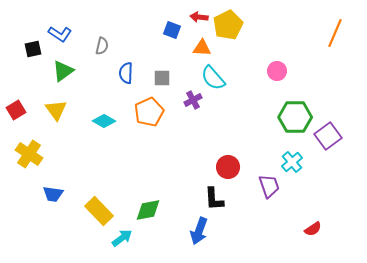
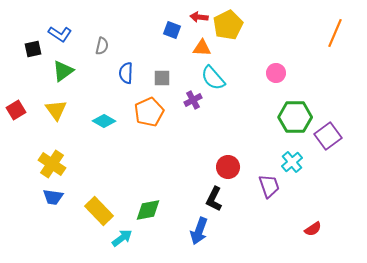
pink circle: moved 1 px left, 2 px down
yellow cross: moved 23 px right, 10 px down
blue trapezoid: moved 3 px down
black L-shape: rotated 30 degrees clockwise
